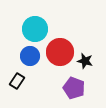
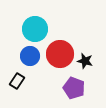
red circle: moved 2 px down
